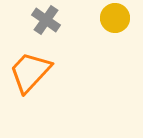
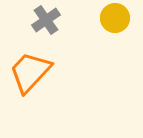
gray cross: rotated 20 degrees clockwise
